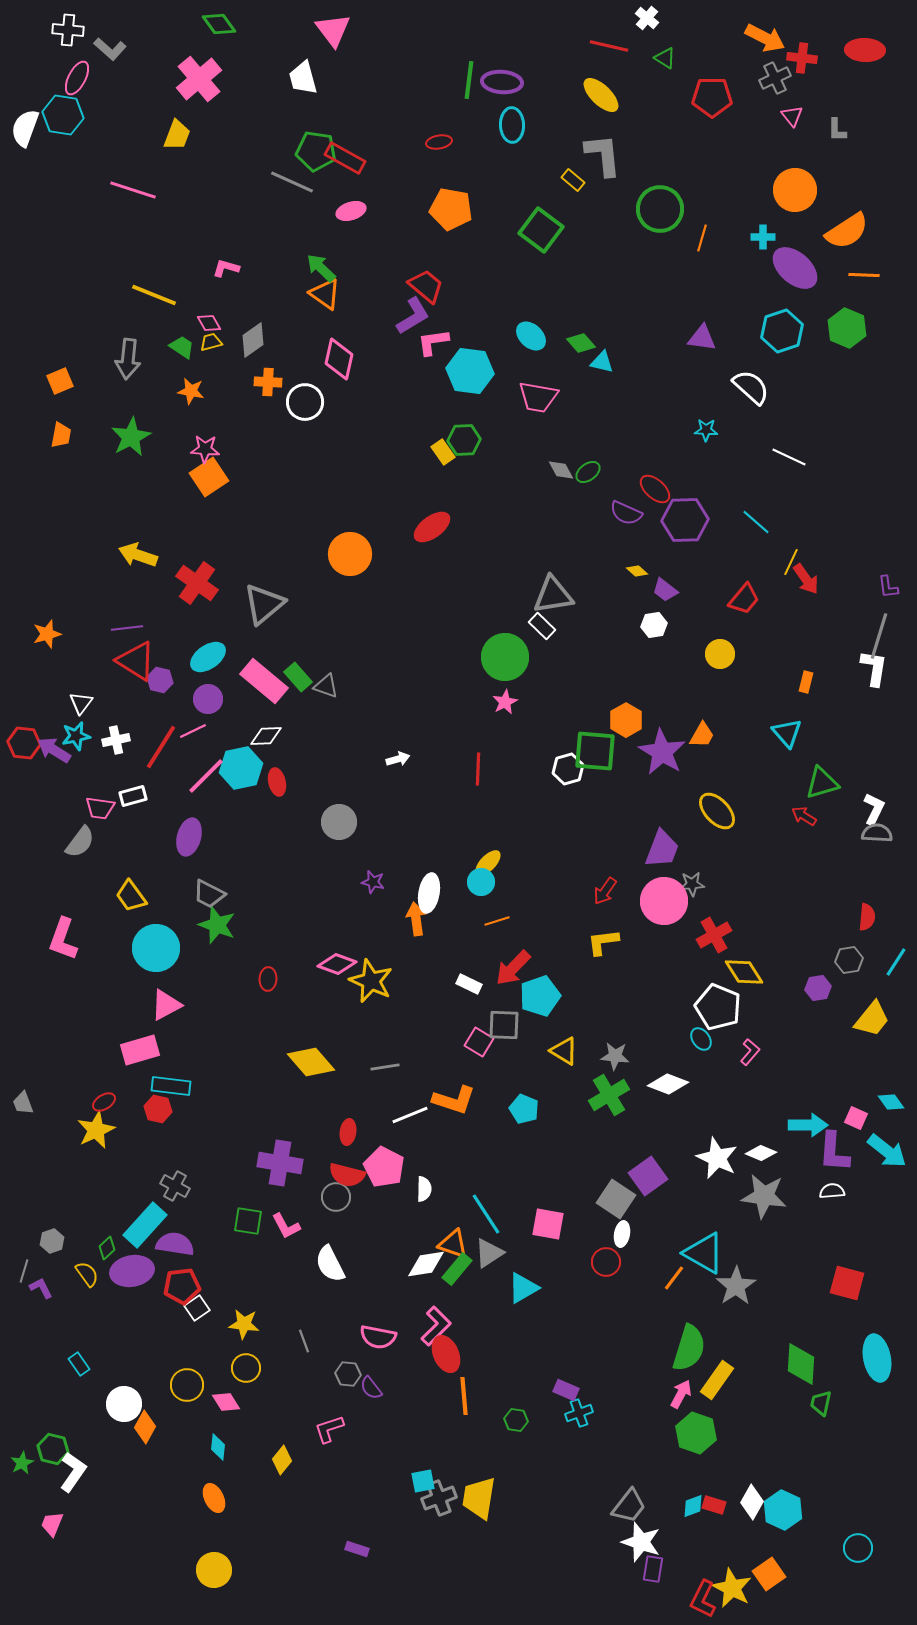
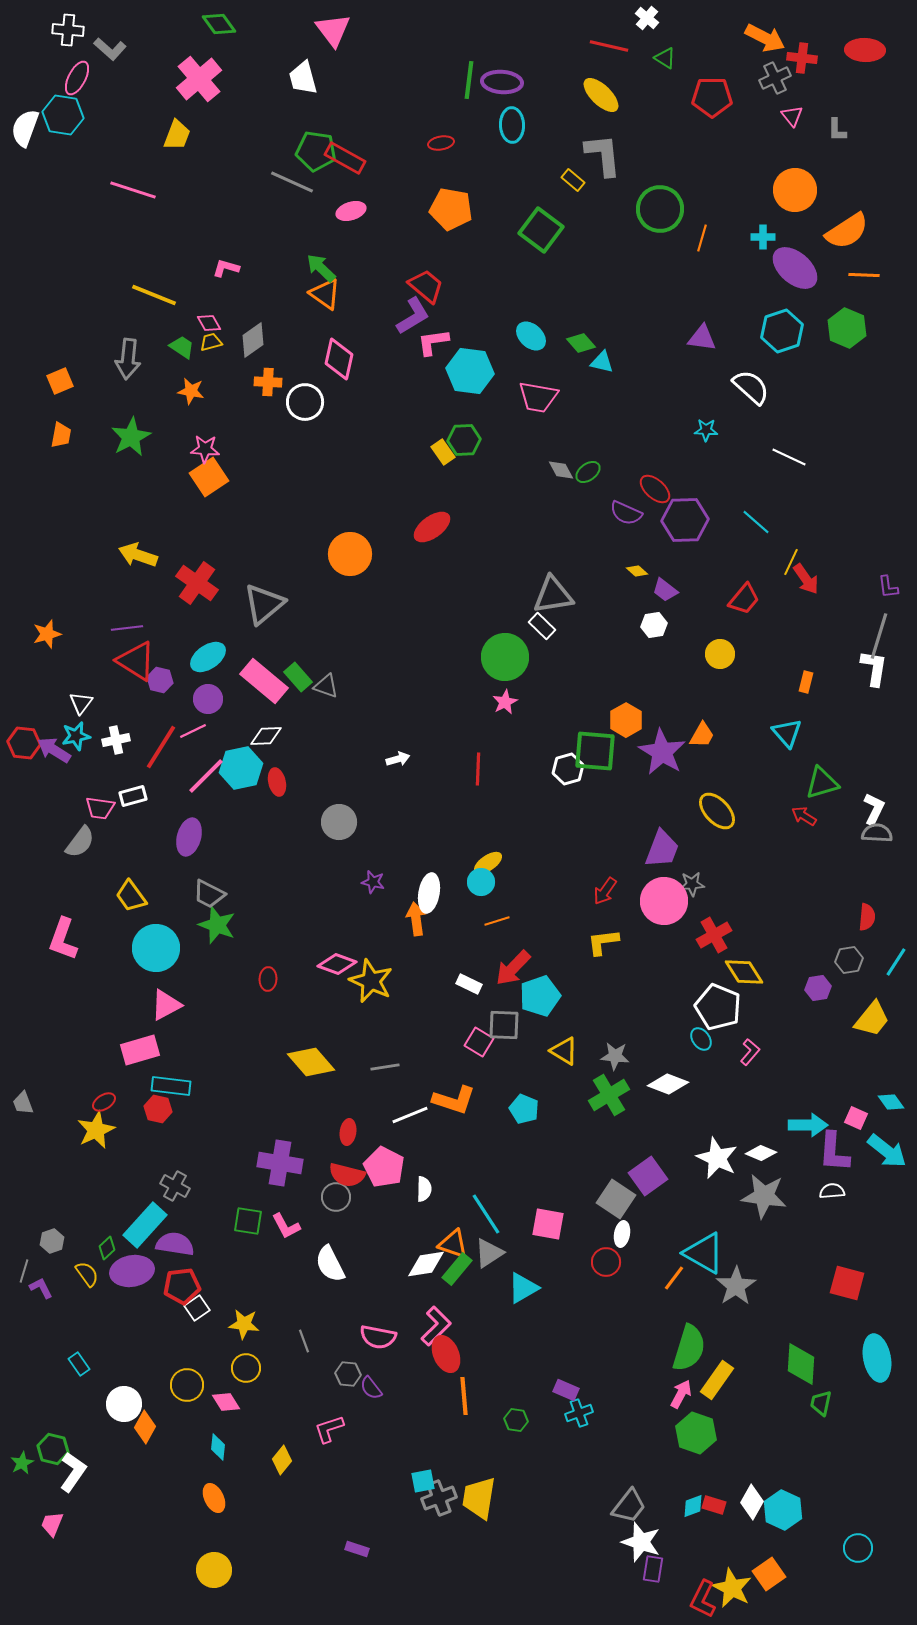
red ellipse at (439, 142): moved 2 px right, 1 px down
yellow ellipse at (488, 863): rotated 12 degrees clockwise
